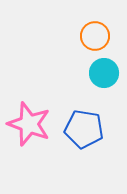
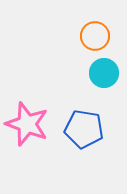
pink star: moved 2 px left
